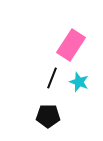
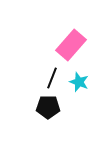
pink rectangle: rotated 8 degrees clockwise
black pentagon: moved 9 px up
